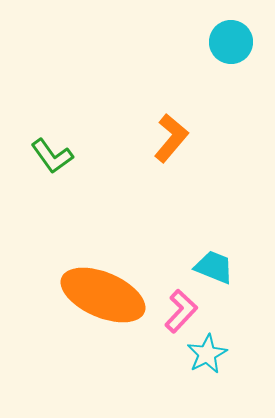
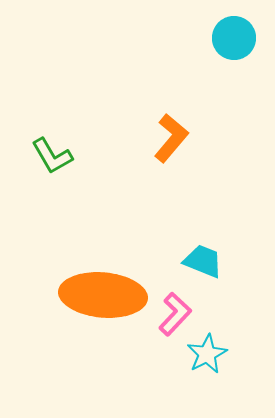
cyan circle: moved 3 px right, 4 px up
green L-shape: rotated 6 degrees clockwise
cyan trapezoid: moved 11 px left, 6 px up
orange ellipse: rotated 18 degrees counterclockwise
pink L-shape: moved 6 px left, 3 px down
